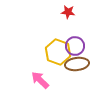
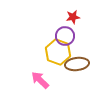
red star: moved 5 px right, 5 px down; rotated 16 degrees counterclockwise
purple circle: moved 10 px left, 10 px up
